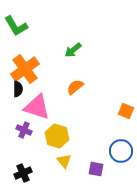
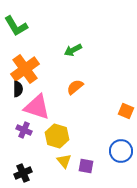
green arrow: rotated 12 degrees clockwise
purple square: moved 10 px left, 3 px up
